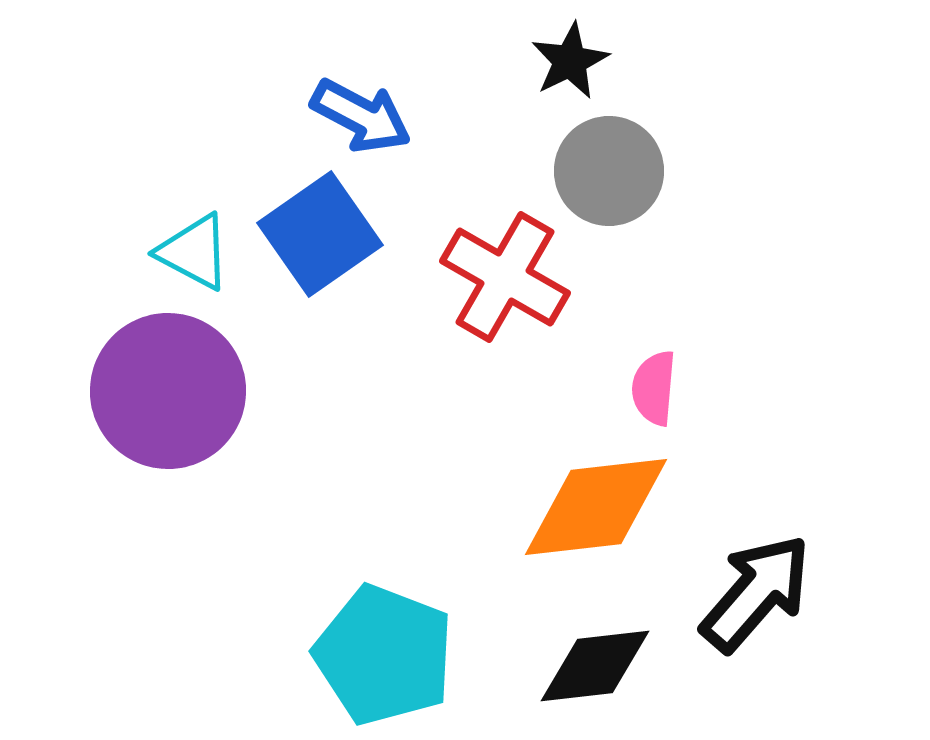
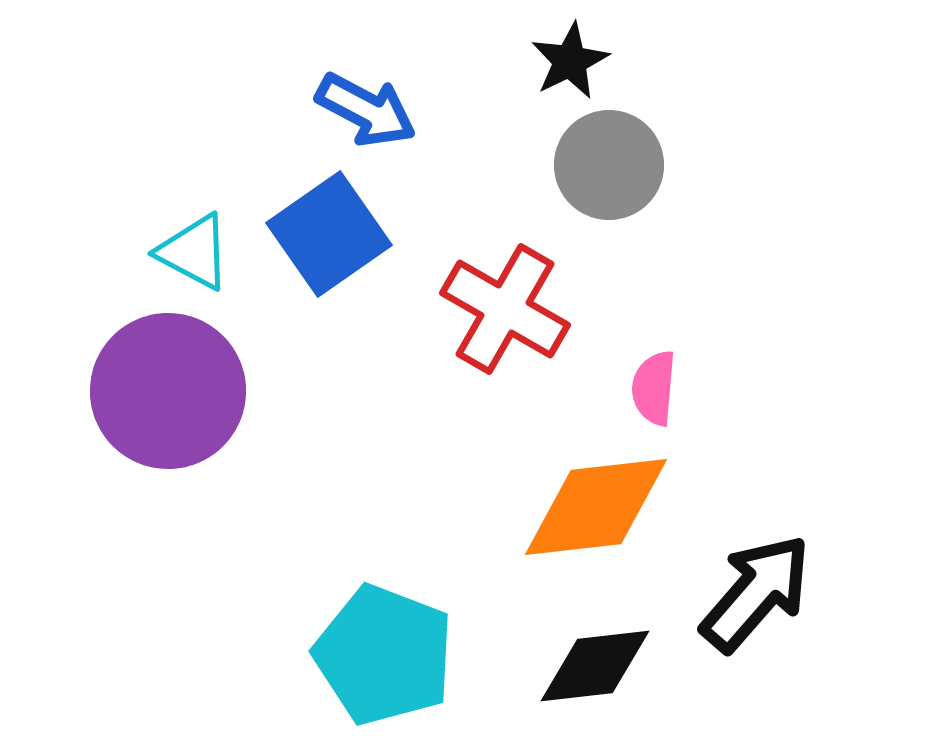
blue arrow: moved 5 px right, 6 px up
gray circle: moved 6 px up
blue square: moved 9 px right
red cross: moved 32 px down
